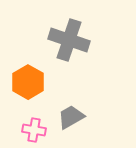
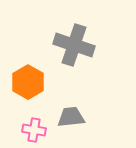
gray cross: moved 5 px right, 5 px down
gray trapezoid: rotated 24 degrees clockwise
